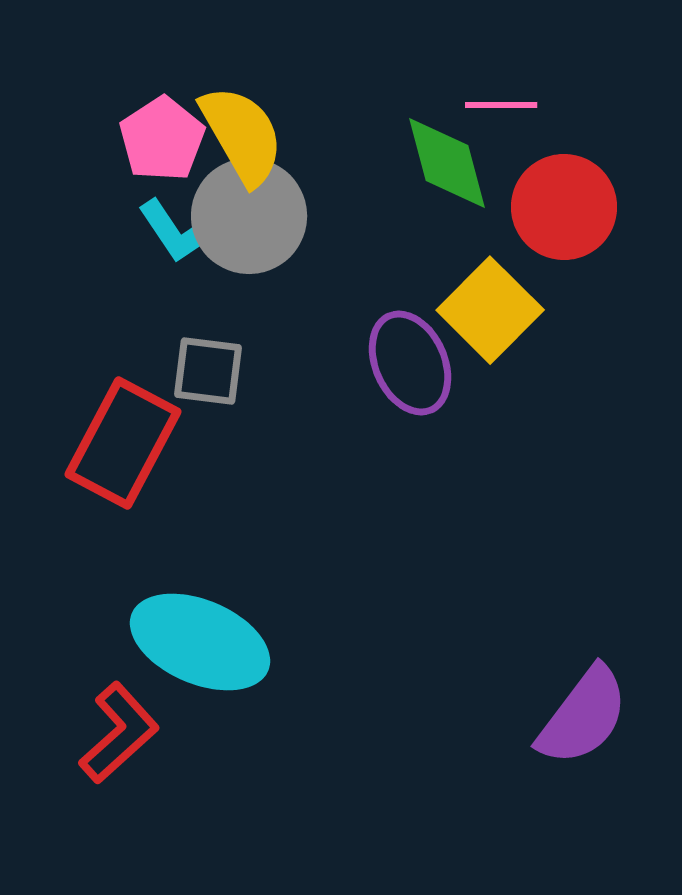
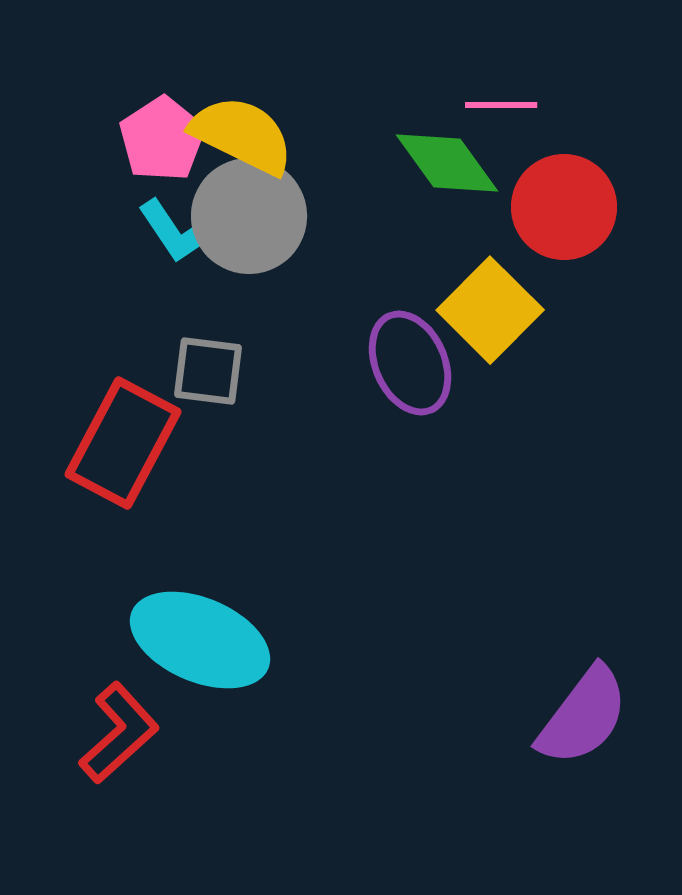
yellow semicircle: rotated 34 degrees counterclockwise
green diamond: rotated 21 degrees counterclockwise
cyan ellipse: moved 2 px up
